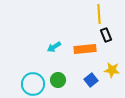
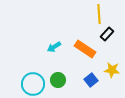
black rectangle: moved 1 px right, 1 px up; rotated 64 degrees clockwise
orange rectangle: rotated 40 degrees clockwise
